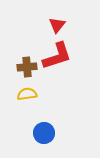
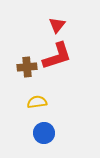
yellow semicircle: moved 10 px right, 8 px down
